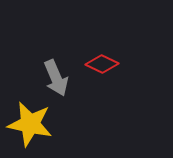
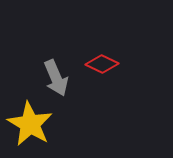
yellow star: rotated 18 degrees clockwise
